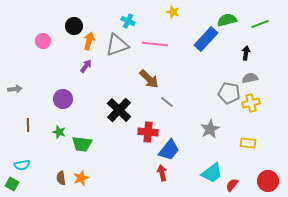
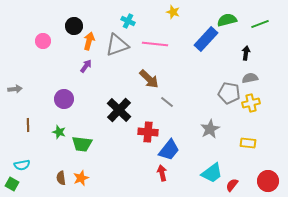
purple circle: moved 1 px right
